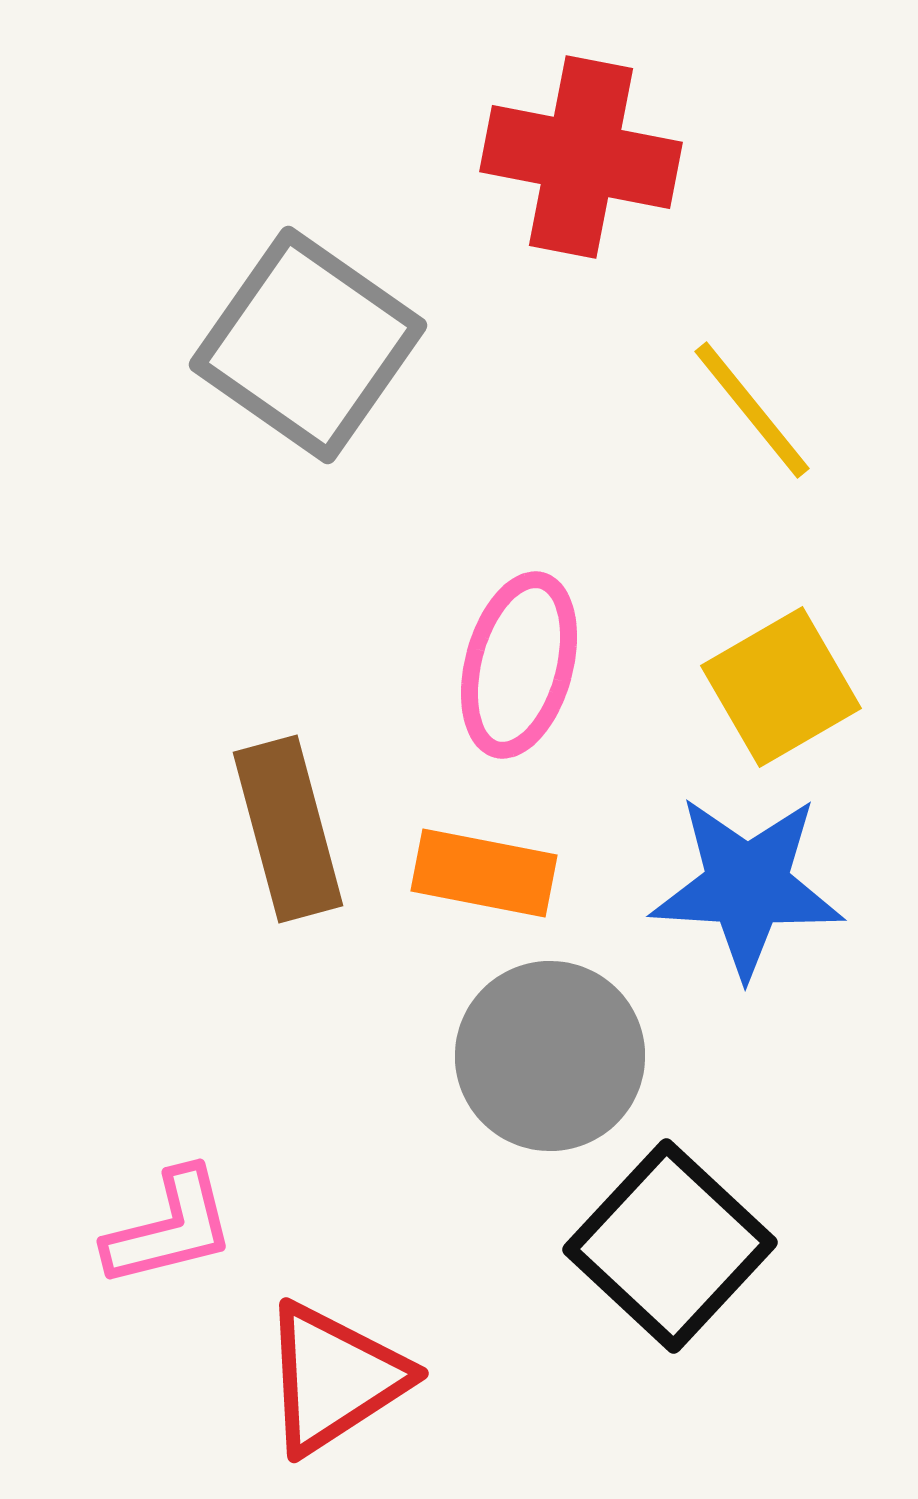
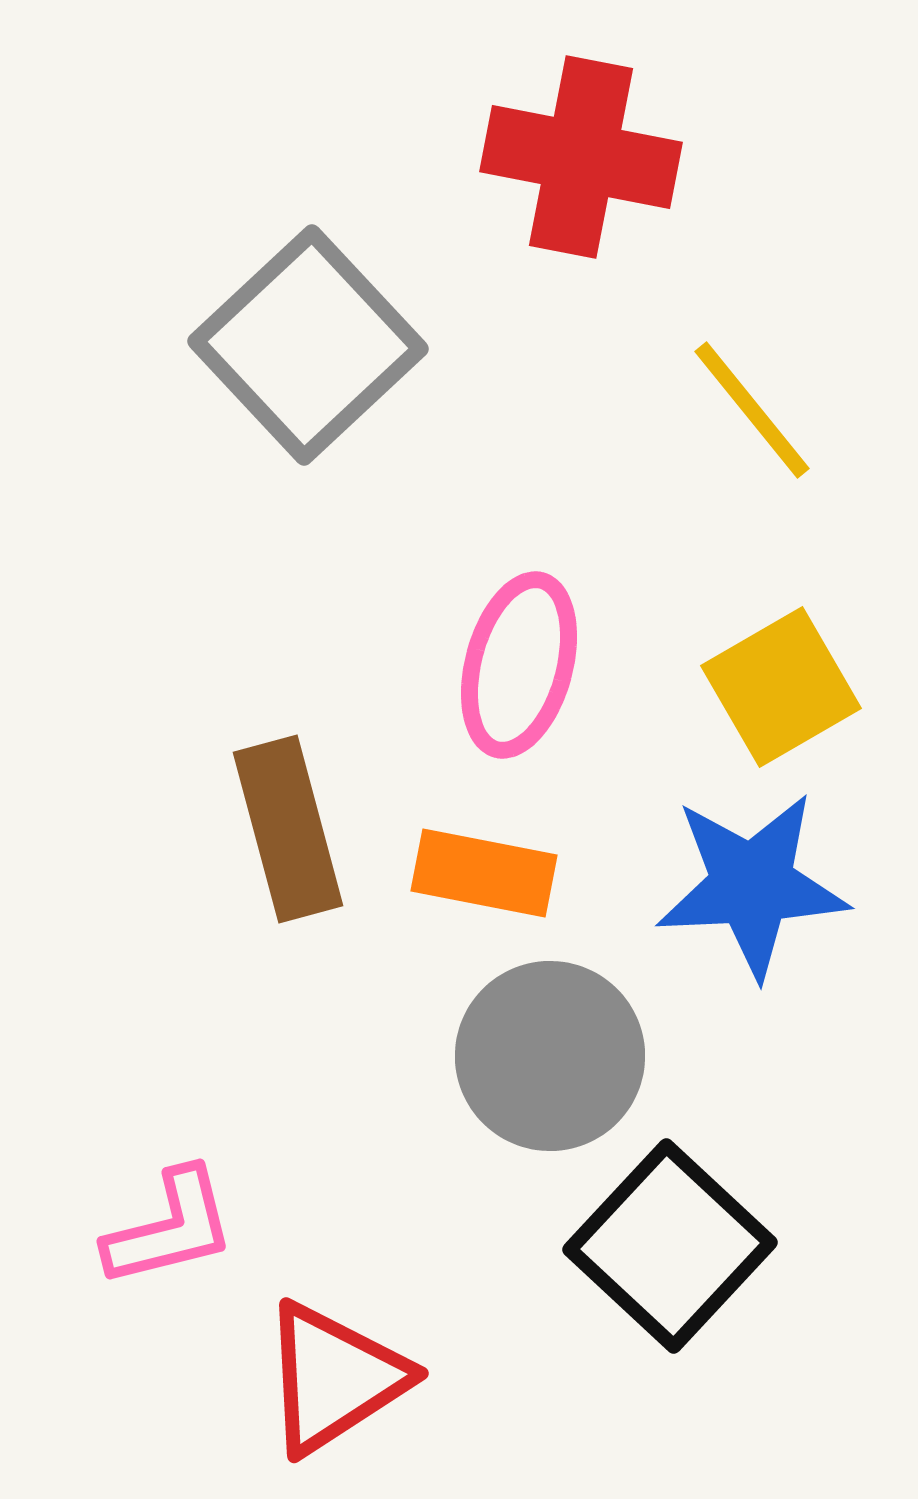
gray square: rotated 12 degrees clockwise
blue star: moved 5 px right, 1 px up; rotated 6 degrees counterclockwise
